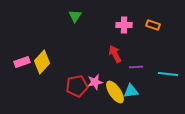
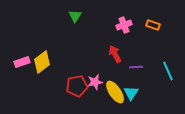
pink cross: rotated 21 degrees counterclockwise
yellow diamond: rotated 10 degrees clockwise
cyan line: moved 3 px up; rotated 60 degrees clockwise
cyan triangle: moved 2 px down; rotated 49 degrees counterclockwise
